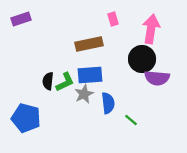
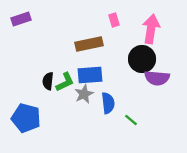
pink rectangle: moved 1 px right, 1 px down
